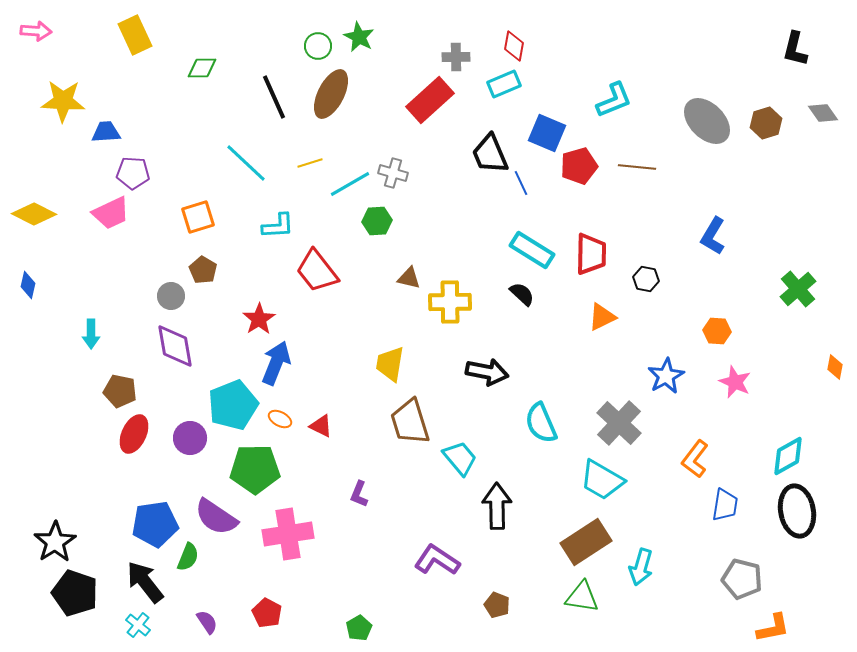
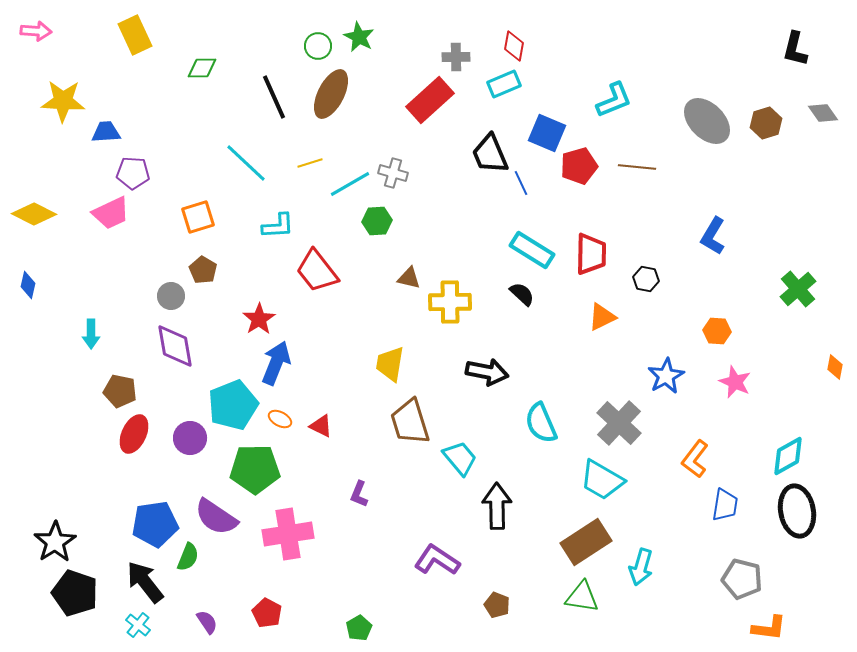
orange L-shape at (773, 628): moved 4 px left; rotated 18 degrees clockwise
